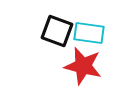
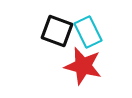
cyan rectangle: moved 1 px left, 1 px up; rotated 56 degrees clockwise
